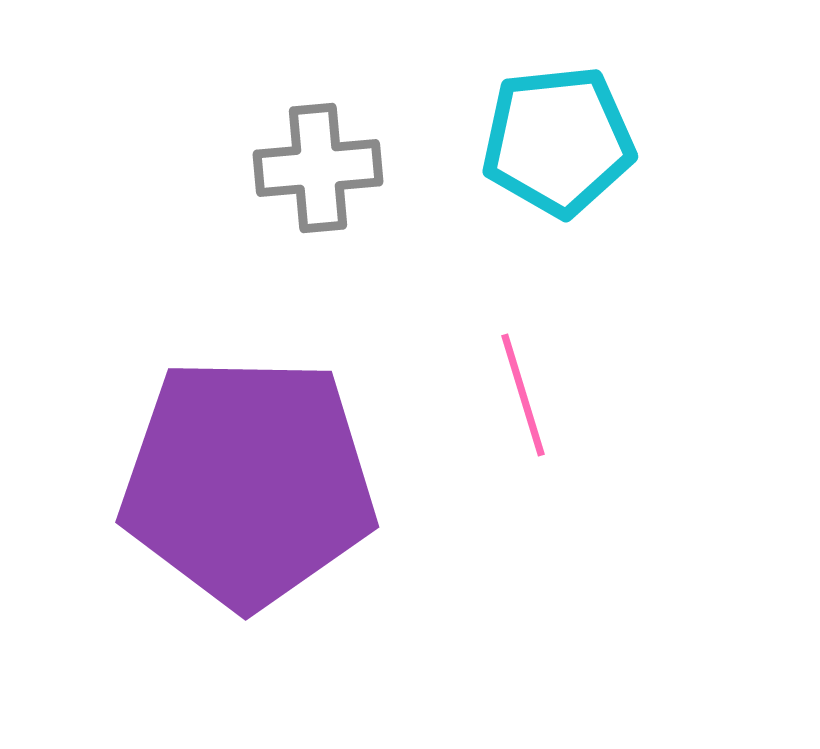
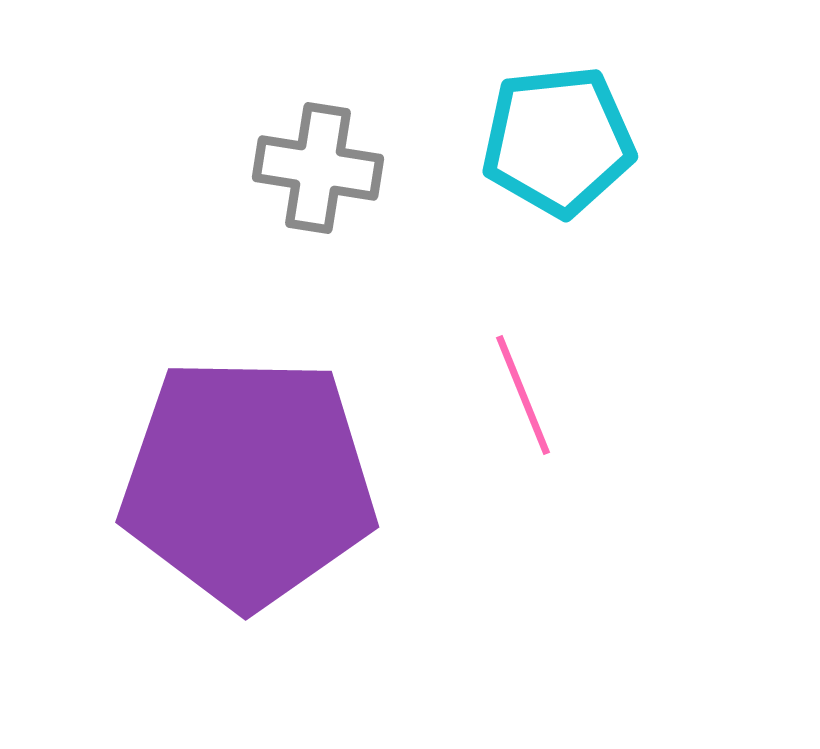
gray cross: rotated 14 degrees clockwise
pink line: rotated 5 degrees counterclockwise
